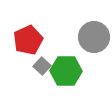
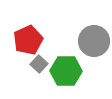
gray circle: moved 4 px down
gray square: moved 3 px left, 2 px up
